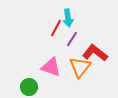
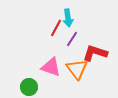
red L-shape: rotated 20 degrees counterclockwise
orange triangle: moved 3 px left, 2 px down; rotated 15 degrees counterclockwise
